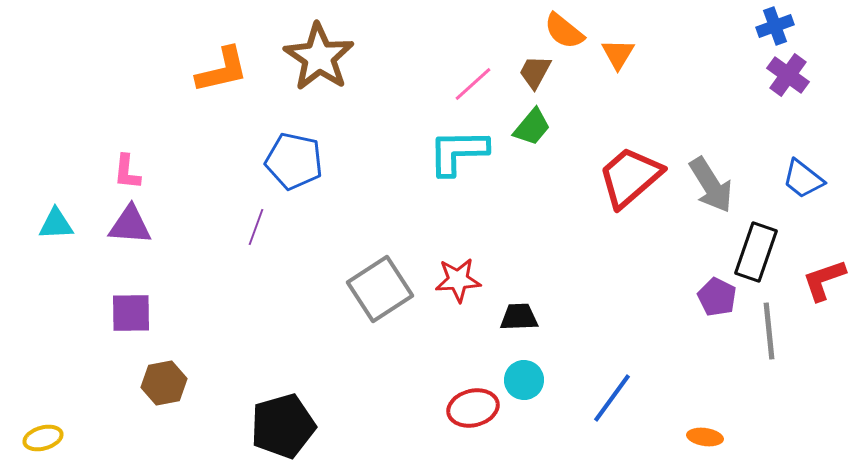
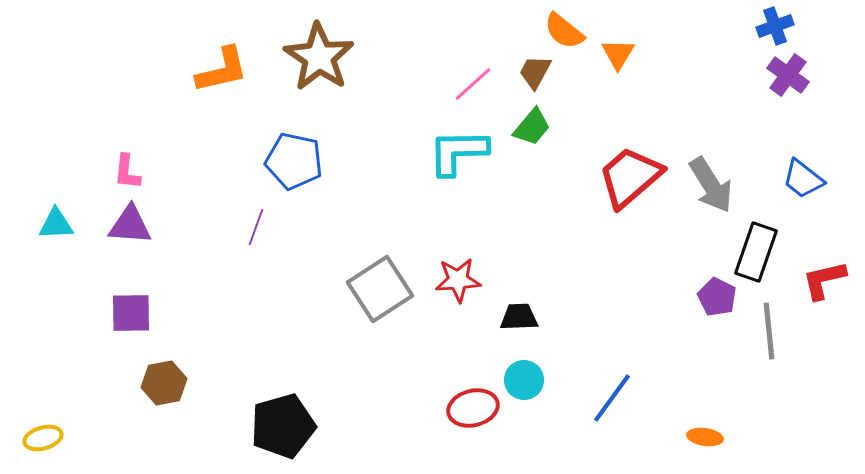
red L-shape: rotated 6 degrees clockwise
